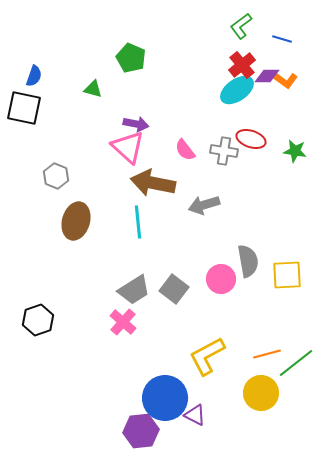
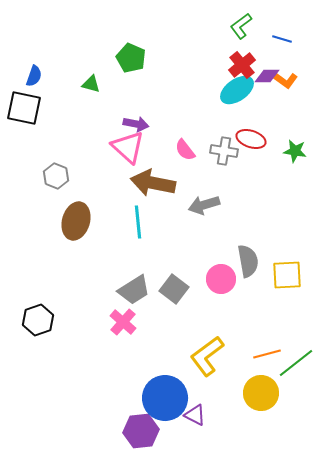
green triangle: moved 2 px left, 5 px up
yellow L-shape: rotated 9 degrees counterclockwise
